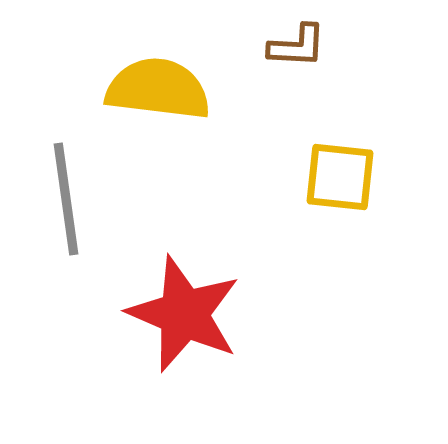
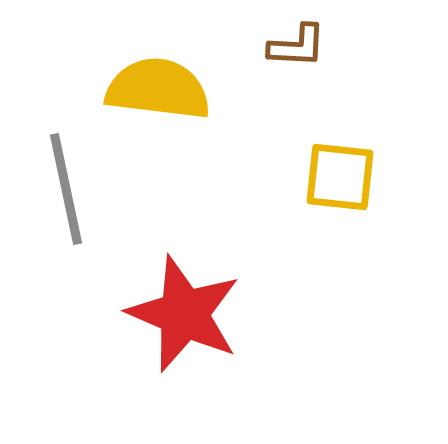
gray line: moved 10 px up; rotated 4 degrees counterclockwise
